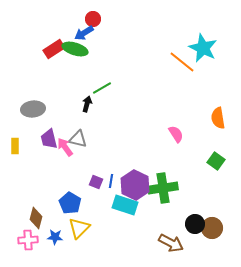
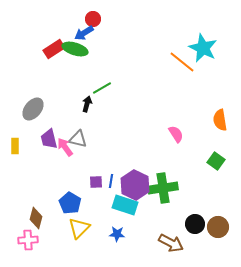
gray ellipse: rotated 45 degrees counterclockwise
orange semicircle: moved 2 px right, 2 px down
purple square: rotated 24 degrees counterclockwise
brown circle: moved 6 px right, 1 px up
blue star: moved 62 px right, 3 px up
